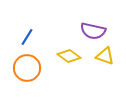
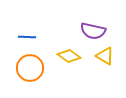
blue line: rotated 60 degrees clockwise
yellow triangle: rotated 12 degrees clockwise
orange circle: moved 3 px right
